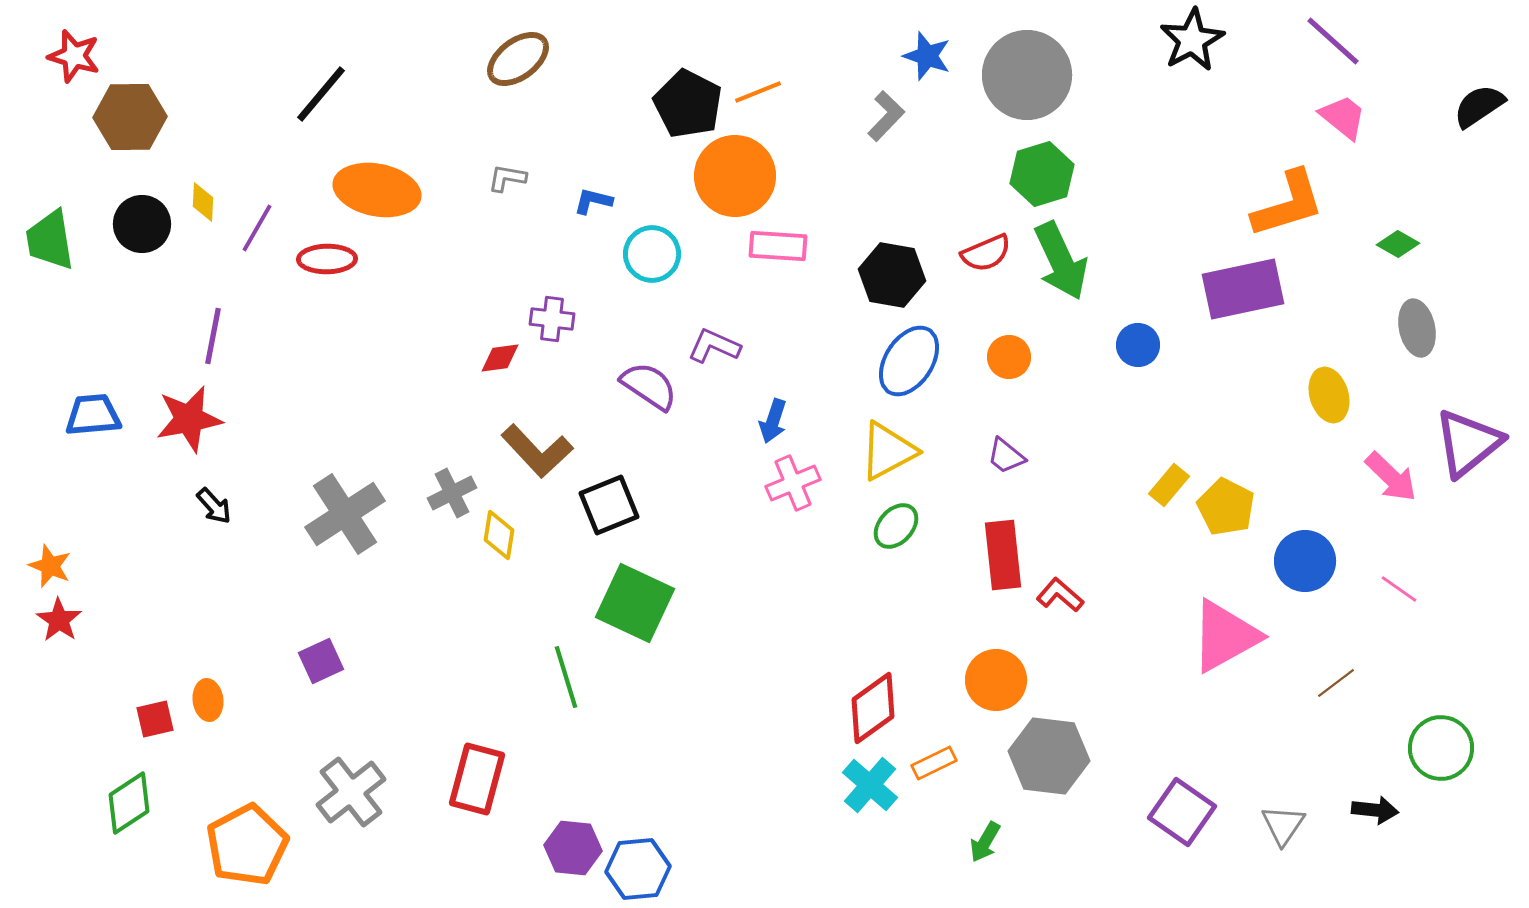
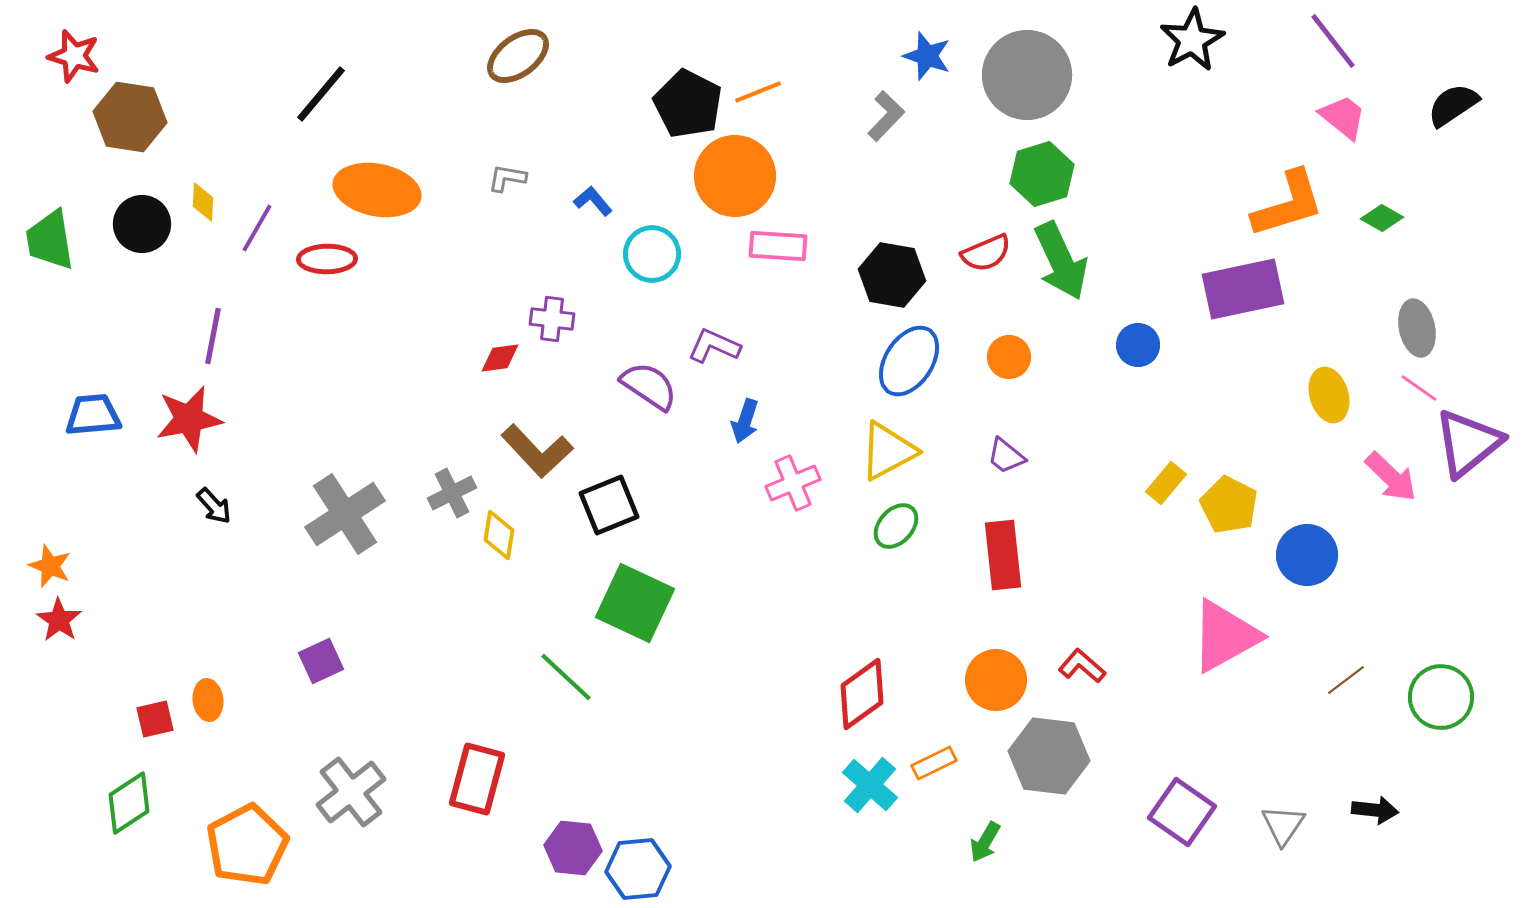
purple line at (1333, 41): rotated 10 degrees clockwise
brown ellipse at (518, 59): moved 3 px up
black semicircle at (1479, 106): moved 26 px left, 1 px up
brown hexagon at (130, 117): rotated 10 degrees clockwise
blue L-shape at (593, 201): rotated 36 degrees clockwise
green diamond at (1398, 244): moved 16 px left, 26 px up
blue arrow at (773, 421): moved 28 px left
yellow rectangle at (1169, 485): moved 3 px left, 2 px up
yellow pentagon at (1226, 507): moved 3 px right, 2 px up
blue circle at (1305, 561): moved 2 px right, 6 px up
pink line at (1399, 589): moved 20 px right, 201 px up
red L-shape at (1060, 595): moved 22 px right, 71 px down
green line at (566, 677): rotated 30 degrees counterclockwise
brown line at (1336, 683): moved 10 px right, 3 px up
red diamond at (873, 708): moved 11 px left, 14 px up
green circle at (1441, 748): moved 51 px up
